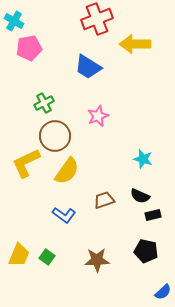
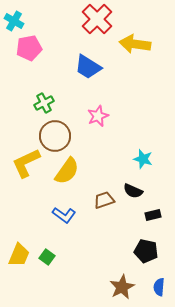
red cross: rotated 24 degrees counterclockwise
yellow arrow: rotated 8 degrees clockwise
black semicircle: moved 7 px left, 5 px up
brown star: moved 25 px right, 27 px down; rotated 25 degrees counterclockwise
blue semicircle: moved 4 px left, 5 px up; rotated 138 degrees clockwise
